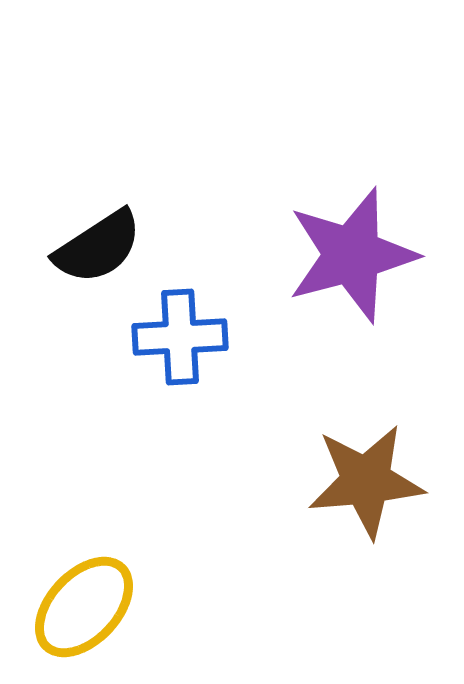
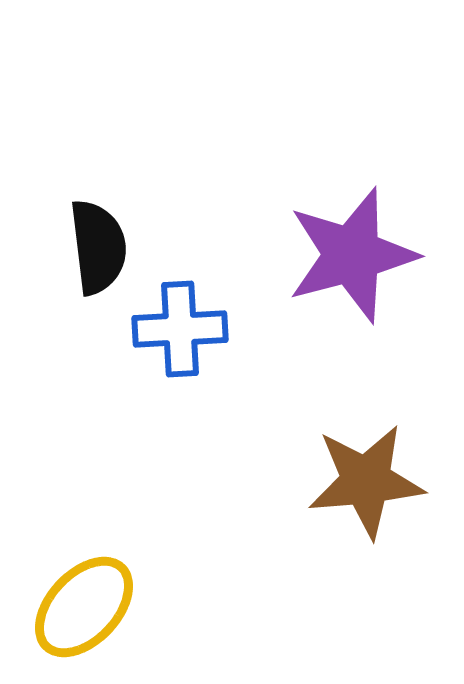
black semicircle: rotated 64 degrees counterclockwise
blue cross: moved 8 px up
